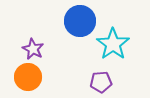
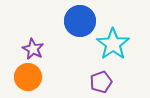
purple pentagon: rotated 15 degrees counterclockwise
